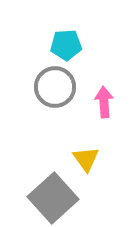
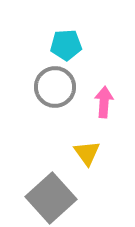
pink arrow: rotated 8 degrees clockwise
yellow triangle: moved 1 px right, 6 px up
gray square: moved 2 px left
